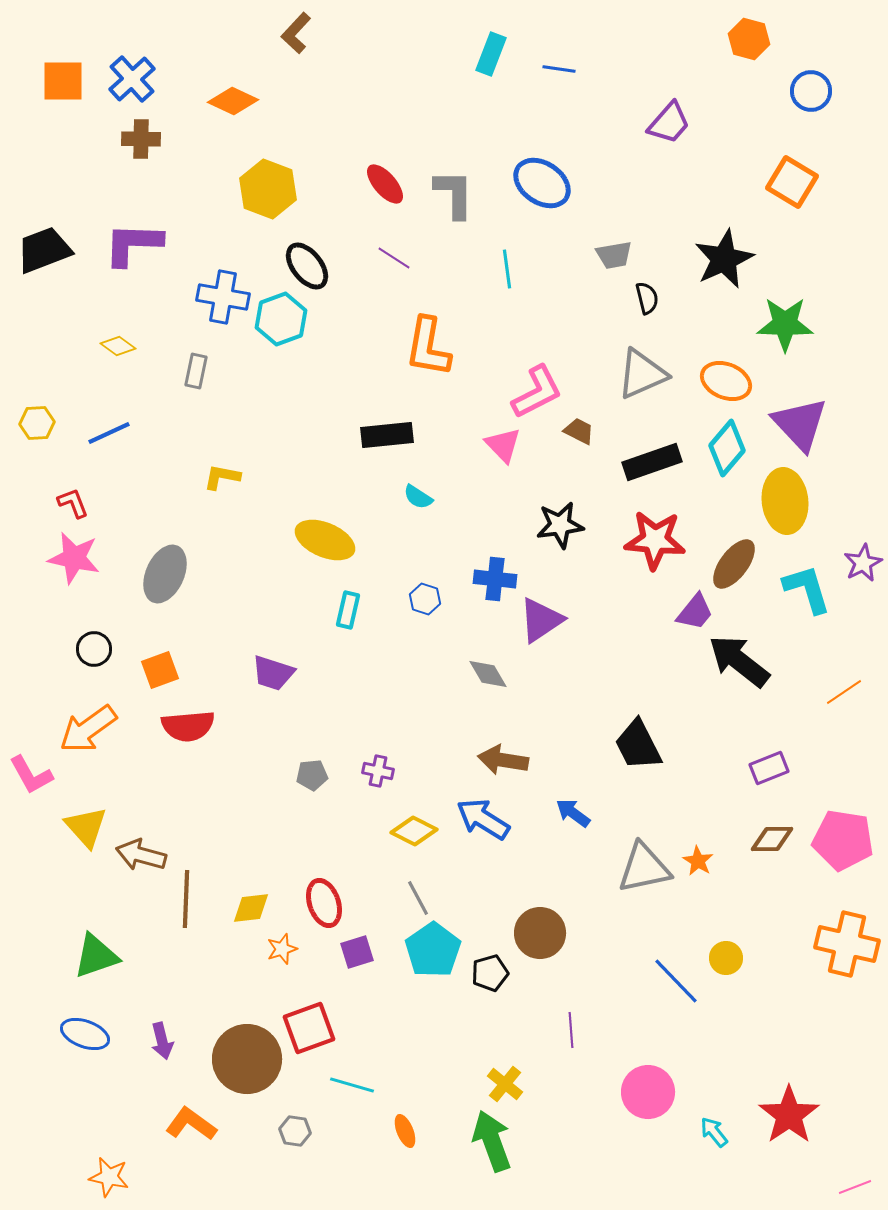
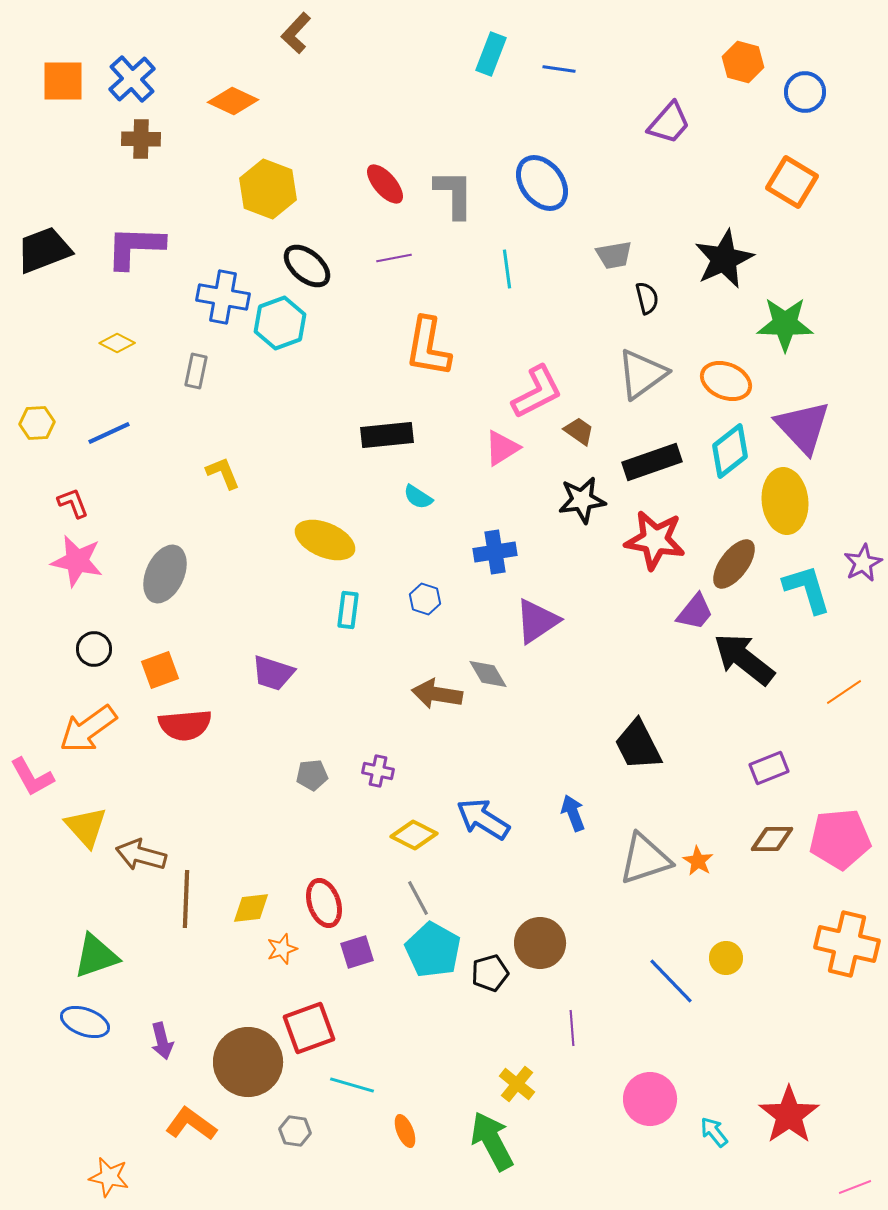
orange hexagon at (749, 39): moved 6 px left, 23 px down
blue circle at (811, 91): moved 6 px left, 1 px down
blue ellipse at (542, 183): rotated 18 degrees clockwise
purple L-shape at (133, 244): moved 2 px right, 3 px down
purple line at (394, 258): rotated 44 degrees counterclockwise
black ellipse at (307, 266): rotated 12 degrees counterclockwise
cyan hexagon at (281, 319): moved 1 px left, 4 px down
yellow diamond at (118, 346): moved 1 px left, 3 px up; rotated 8 degrees counterclockwise
gray triangle at (642, 374): rotated 12 degrees counterclockwise
purple triangle at (800, 424): moved 3 px right, 3 px down
brown trapezoid at (579, 431): rotated 8 degrees clockwise
pink triangle at (503, 445): moved 1 px left, 3 px down; rotated 42 degrees clockwise
cyan diamond at (727, 448): moved 3 px right, 3 px down; rotated 12 degrees clockwise
yellow L-shape at (222, 477): moved 1 px right, 4 px up; rotated 57 degrees clockwise
black star at (560, 525): moved 22 px right, 25 px up
red star at (655, 540): rotated 4 degrees clockwise
pink star at (74, 558): moved 3 px right, 3 px down
blue cross at (495, 579): moved 27 px up; rotated 15 degrees counterclockwise
cyan rectangle at (348, 610): rotated 6 degrees counterclockwise
purple triangle at (541, 620): moved 4 px left, 1 px down
black arrow at (739, 661): moved 5 px right, 2 px up
red semicircle at (188, 726): moved 3 px left, 1 px up
brown arrow at (503, 760): moved 66 px left, 66 px up
pink L-shape at (31, 775): moved 1 px right, 2 px down
blue arrow at (573, 813): rotated 33 degrees clockwise
yellow diamond at (414, 831): moved 4 px down
pink pentagon at (843, 840): moved 3 px left, 1 px up; rotated 14 degrees counterclockwise
gray triangle at (644, 868): moved 1 px right, 9 px up; rotated 6 degrees counterclockwise
brown circle at (540, 933): moved 10 px down
cyan pentagon at (433, 950): rotated 8 degrees counterclockwise
blue line at (676, 981): moved 5 px left
purple line at (571, 1030): moved 1 px right, 2 px up
blue ellipse at (85, 1034): moved 12 px up
brown circle at (247, 1059): moved 1 px right, 3 px down
yellow cross at (505, 1084): moved 12 px right
pink circle at (648, 1092): moved 2 px right, 7 px down
green arrow at (492, 1141): rotated 8 degrees counterclockwise
